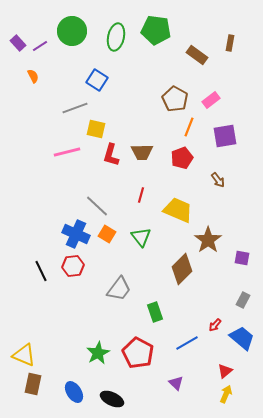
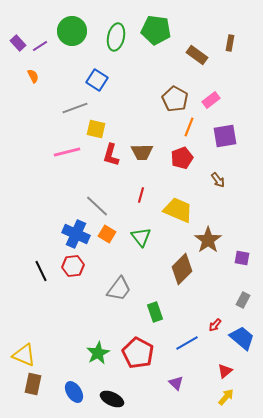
yellow arrow at (226, 394): moved 3 px down; rotated 18 degrees clockwise
